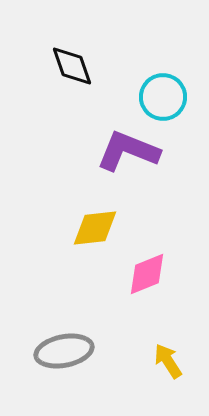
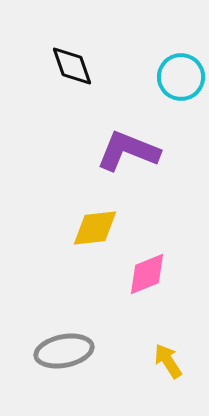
cyan circle: moved 18 px right, 20 px up
